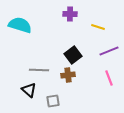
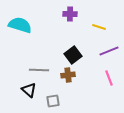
yellow line: moved 1 px right
